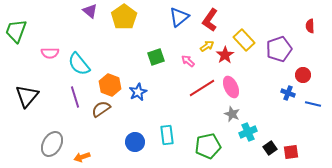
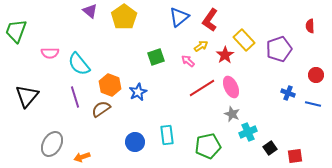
yellow arrow: moved 6 px left
red circle: moved 13 px right
red square: moved 4 px right, 4 px down
